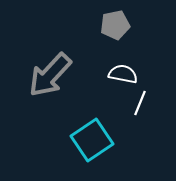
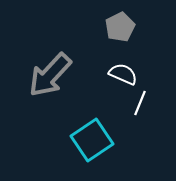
gray pentagon: moved 5 px right, 2 px down; rotated 16 degrees counterclockwise
white semicircle: rotated 12 degrees clockwise
